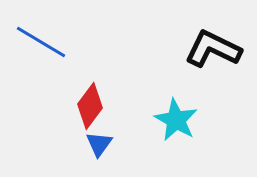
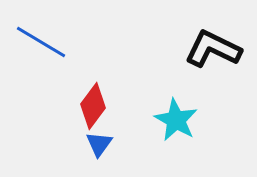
red diamond: moved 3 px right
